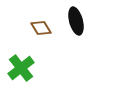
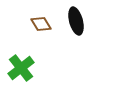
brown diamond: moved 4 px up
